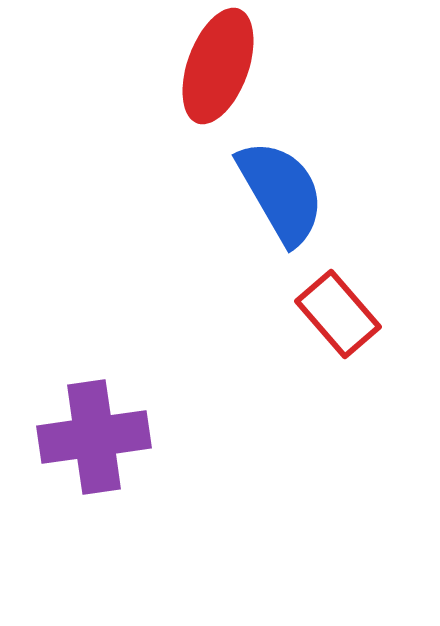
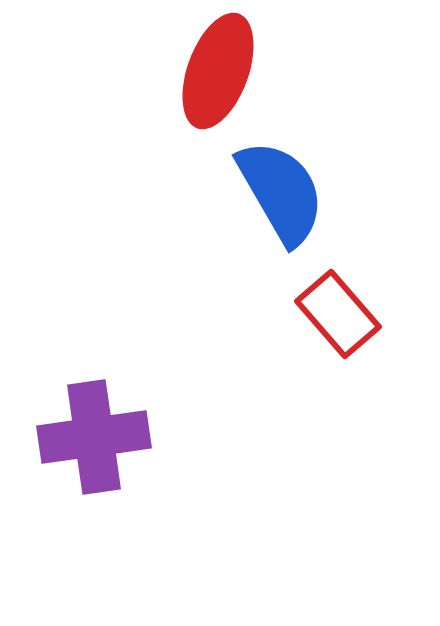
red ellipse: moved 5 px down
